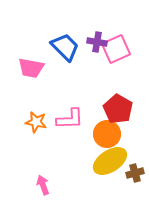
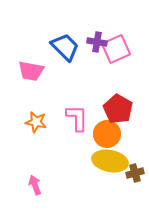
pink trapezoid: moved 3 px down
pink L-shape: moved 7 px right, 1 px up; rotated 88 degrees counterclockwise
yellow ellipse: rotated 44 degrees clockwise
pink arrow: moved 8 px left
